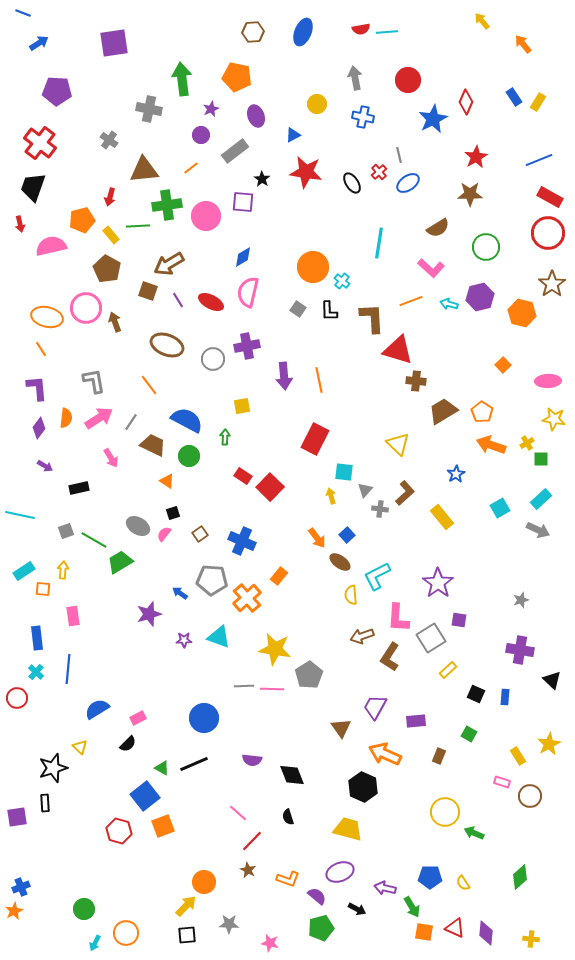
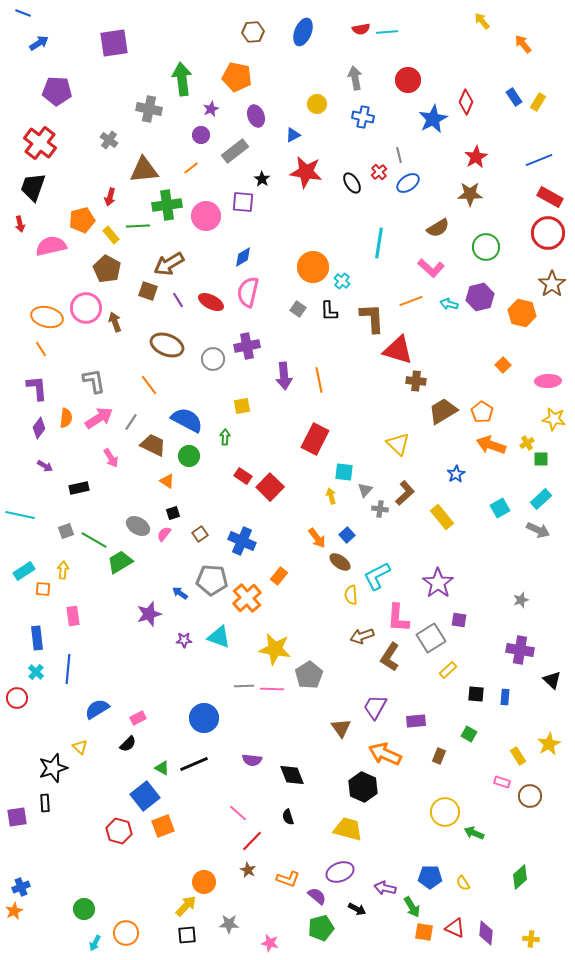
black square at (476, 694): rotated 18 degrees counterclockwise
